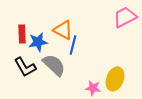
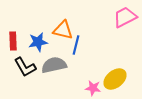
orange triangle: rotated 15 degrees counterclockwise
red rectangle: moved 9 px left, 7 px down
blue line: moved 3 px right
gray semicircle: rotated 55 degrees counterclockwise
yellow ellipse: rotated 30 degrees clockwise
